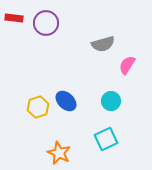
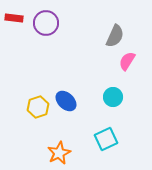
gray semicircle: moved 12 px right, 8 px up; rotated 50 degrees counterclockwise
pink semicircle: moved 4 px up
cyan circle: moved 2 px right, 4 px up
orange star: rotated 20 degrees clockwise
